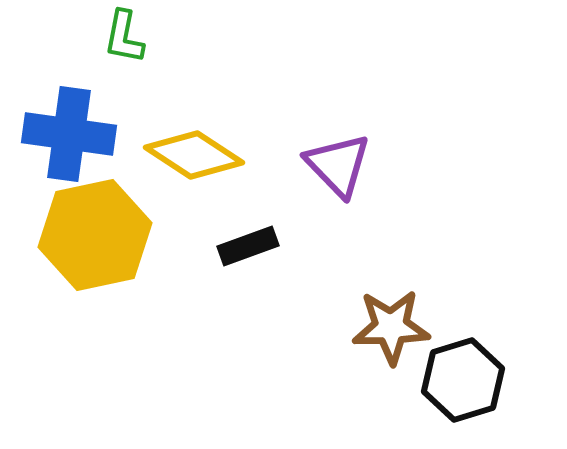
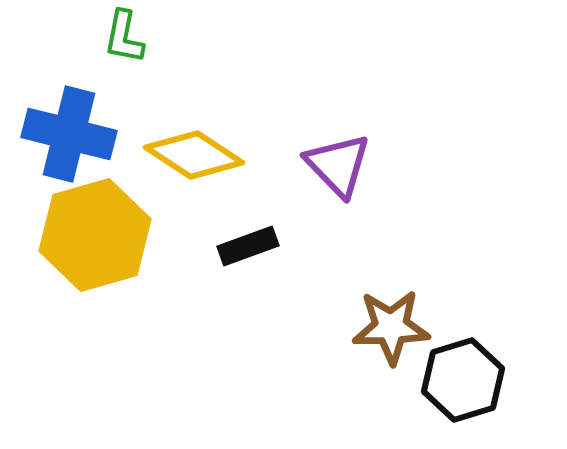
blue cross: rotated 6 degrees clockwise
yellow hexagon: rotated 4 degrees counterclockwise
